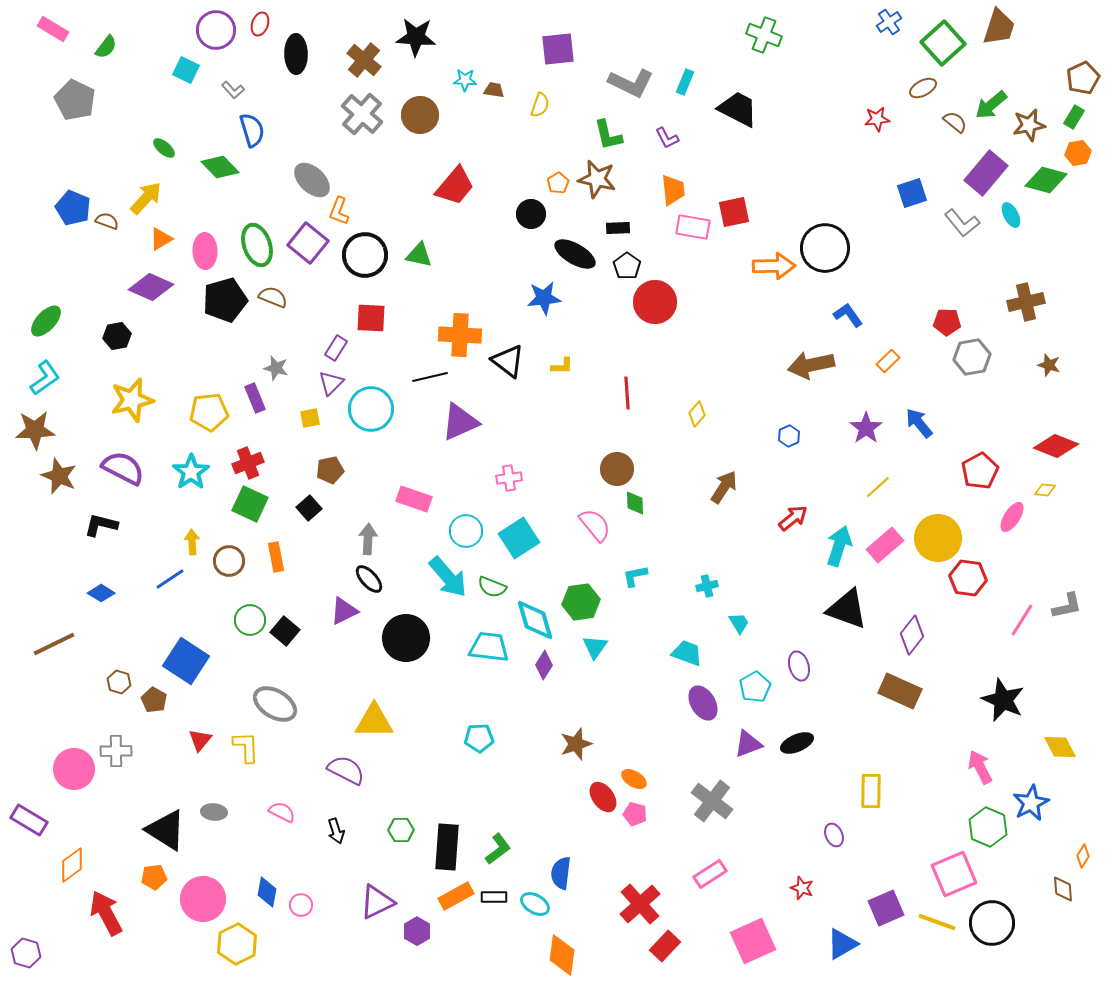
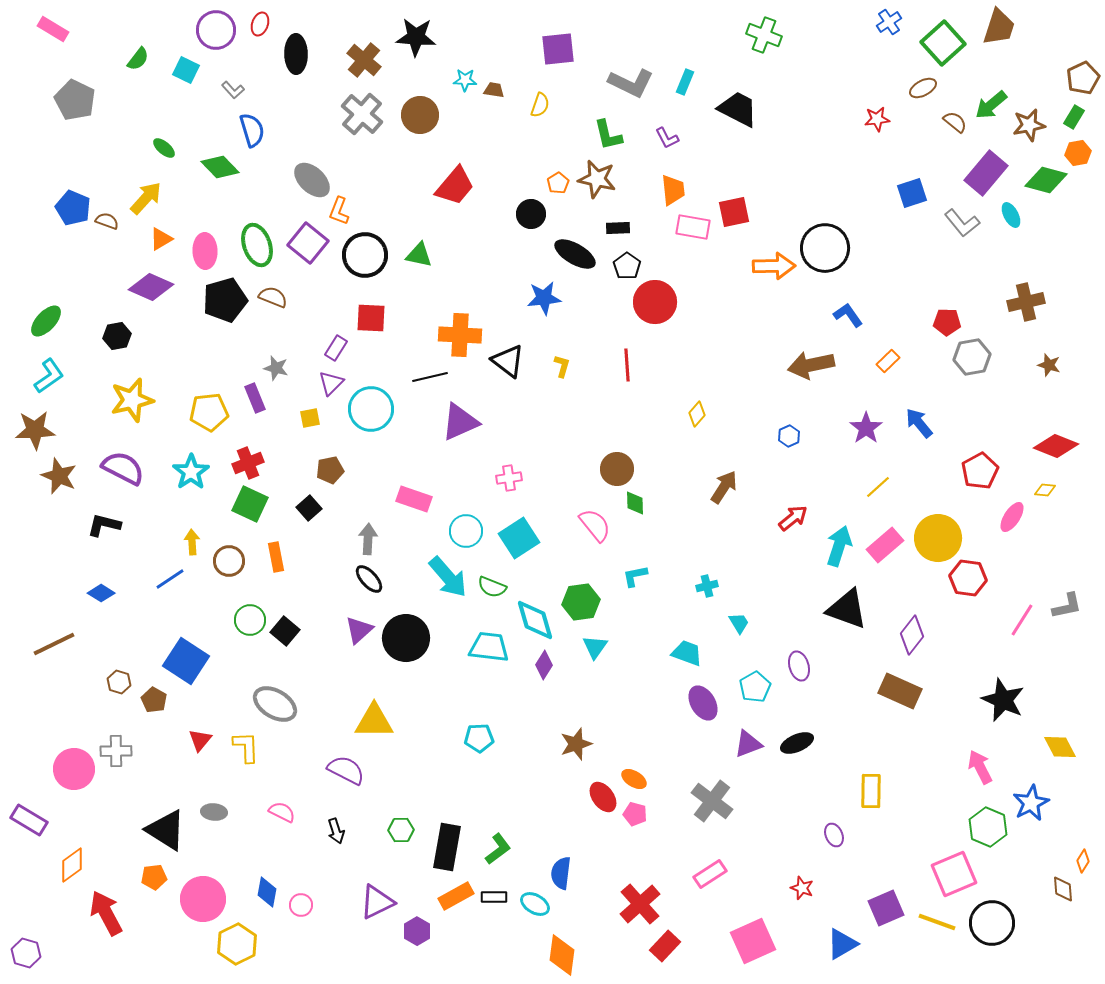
green semicircle at (106, 47): moved 32 px right, 12 px down
yellow L-shape at (562, 366): rotated 75 degrees counterclockwise
cyan L-shape at (45, 378): moved 4 px right, 2 px up
red line at (627, 393): moved 28 px up
black L-shape at (101, 525): moved 3 px right
purple triangle at (344, 611): moved 15 px right, 19 px down; rotated 16 degrees counterclockwise
black rectangle at (447, 847): rotated 6 degrees clockwise
orange diamond at (1083, 856): moved 5 px down
